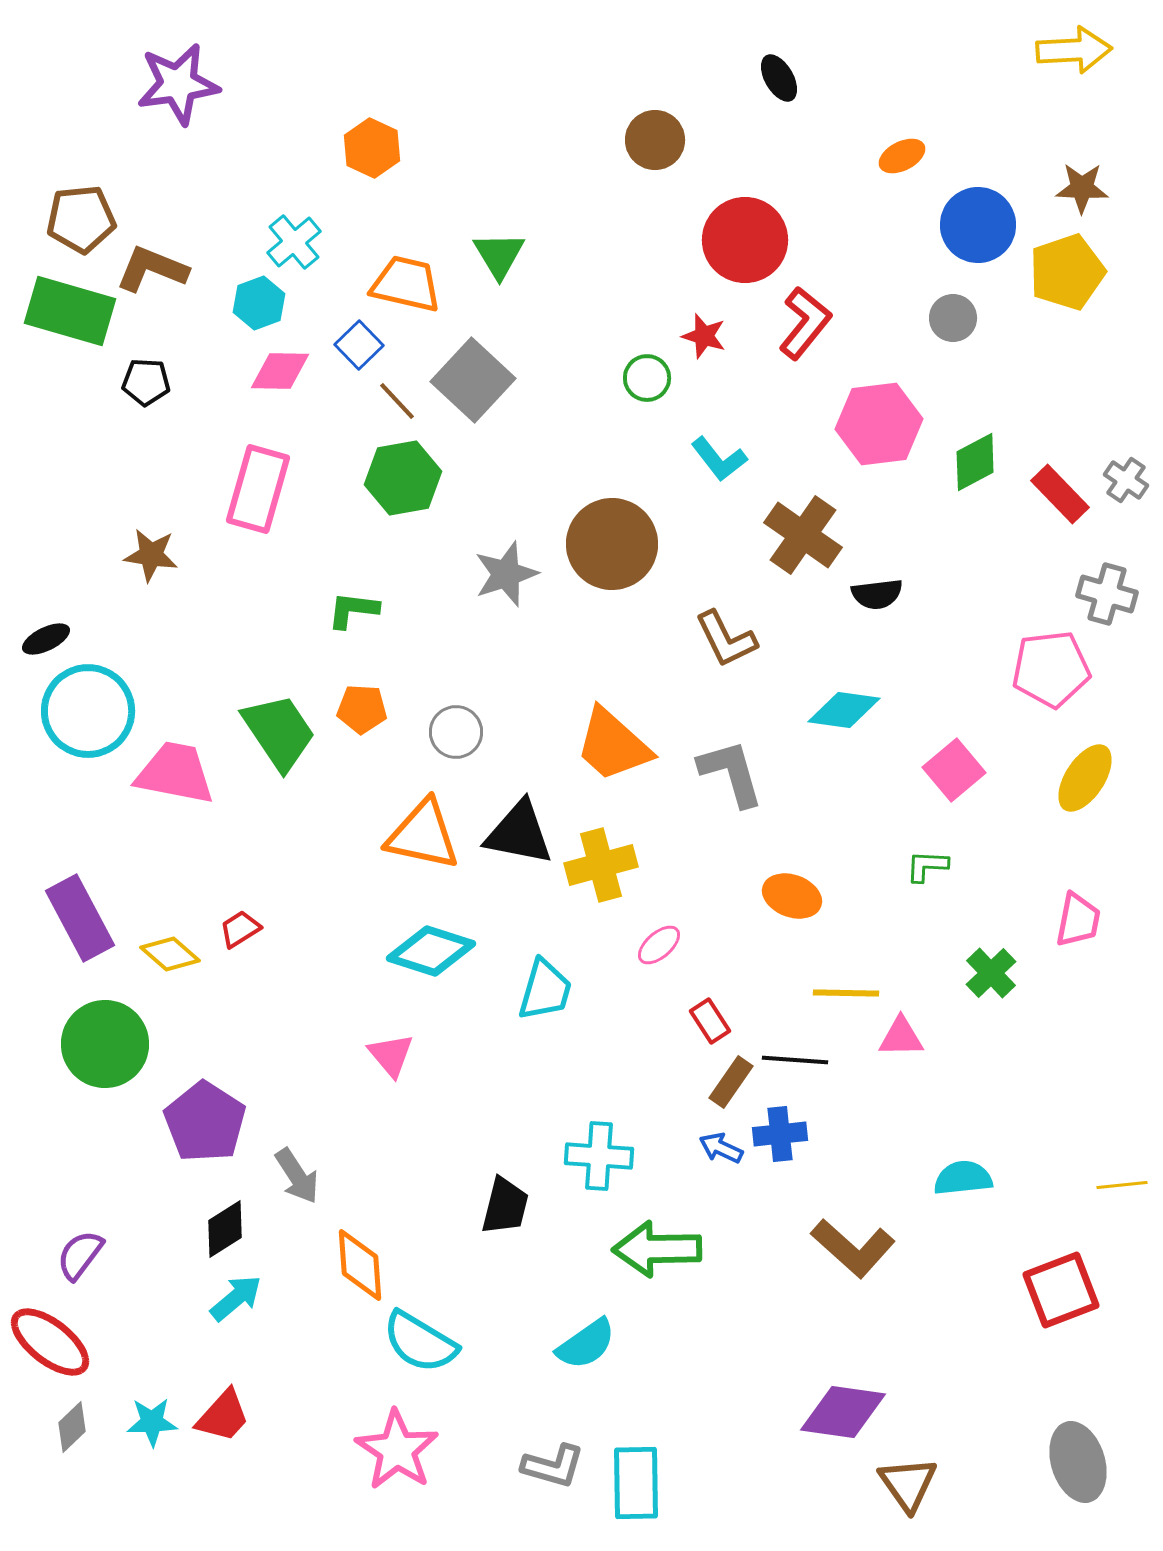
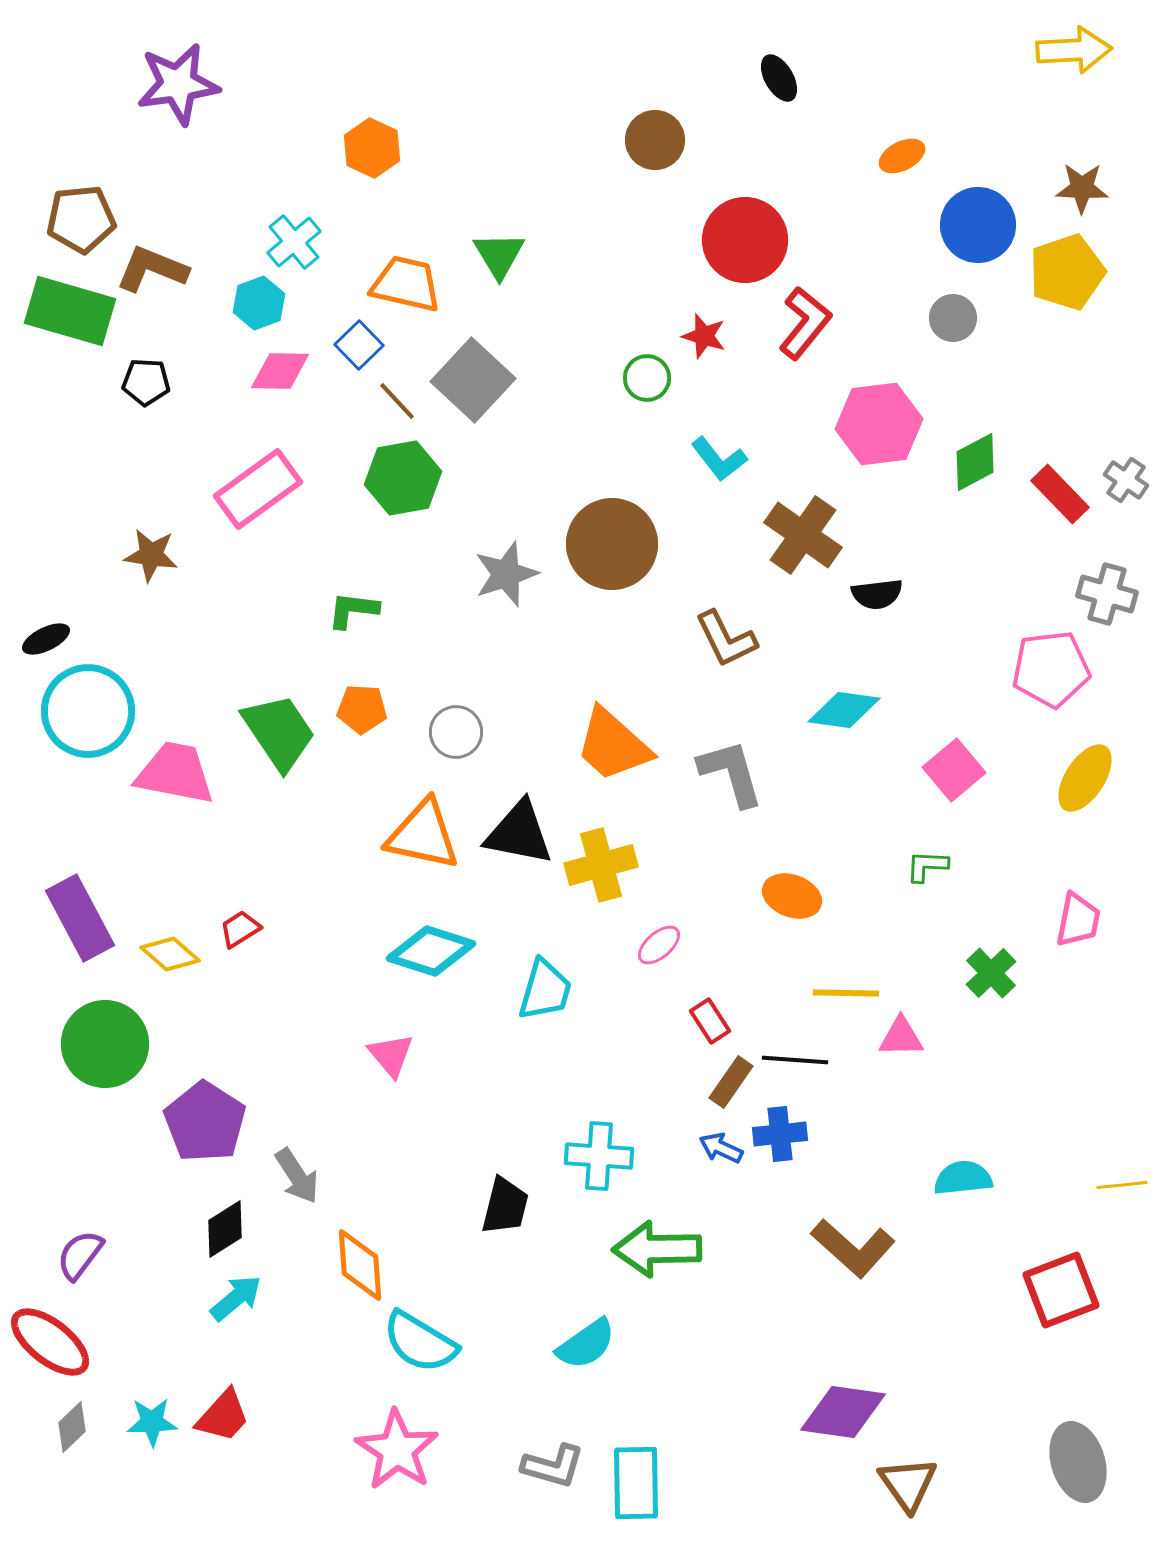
pink rectangle at (258, 489): rotated 38 degrees clockwise
